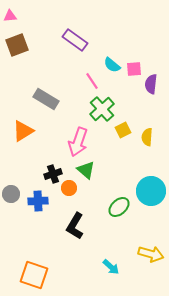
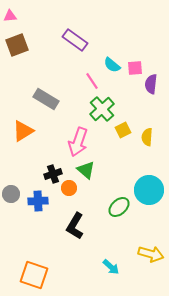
pink square: moved 1 px right, 1 px up
cyan circle: moved 2 px left, 1 px up
